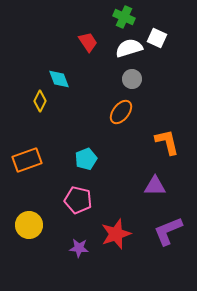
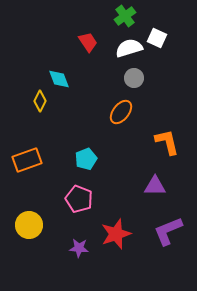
green cross: moved 1 px right, 1 px up; rotated 30 degrees clockwise
gray circle: moved 2 px right, 1 px up
pink pentagon: moved 1 px right, 1 px up; rotated 8 degrees clockwise
